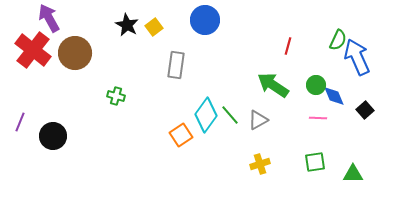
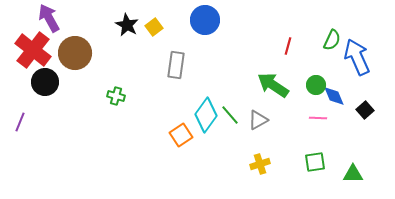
green semicircle: moved 6 px left
black circle: moved 8 px left, 54 px up
